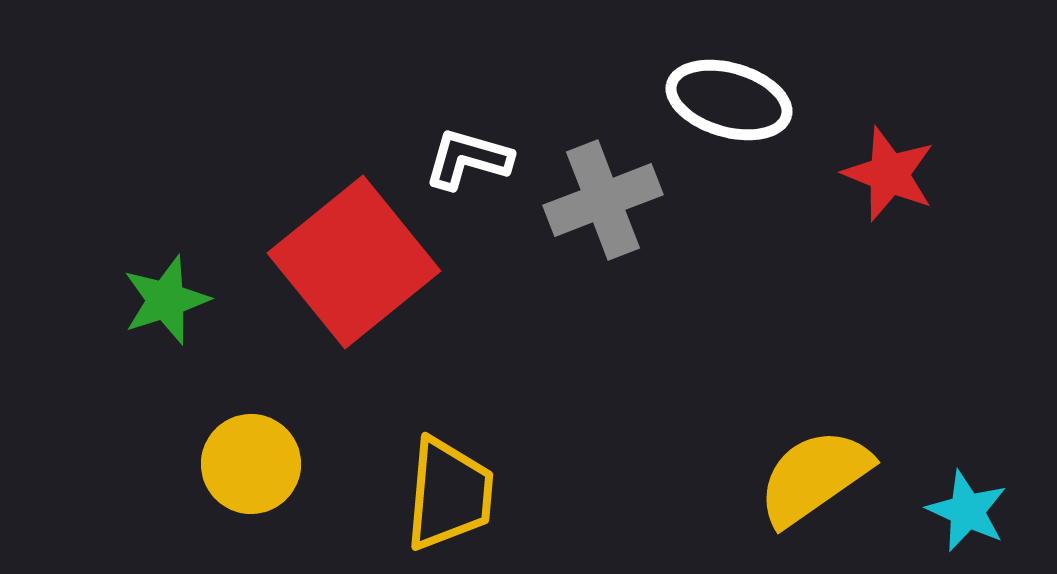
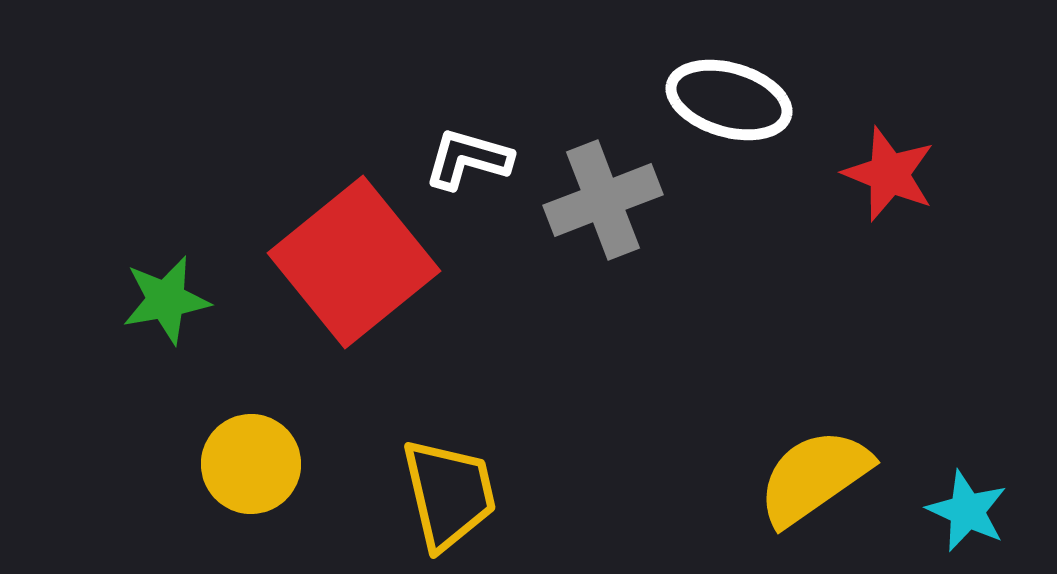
green star: rotated 8 degrees clockwise
yellow trapezoid: rotated 18 degrees counterclockwise
